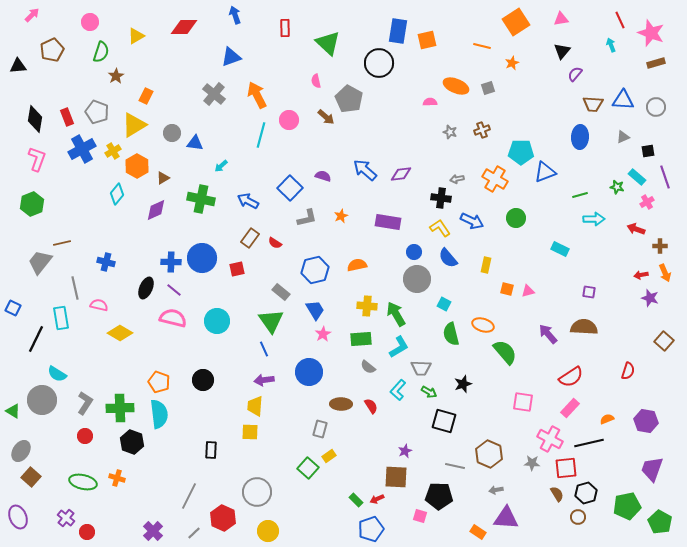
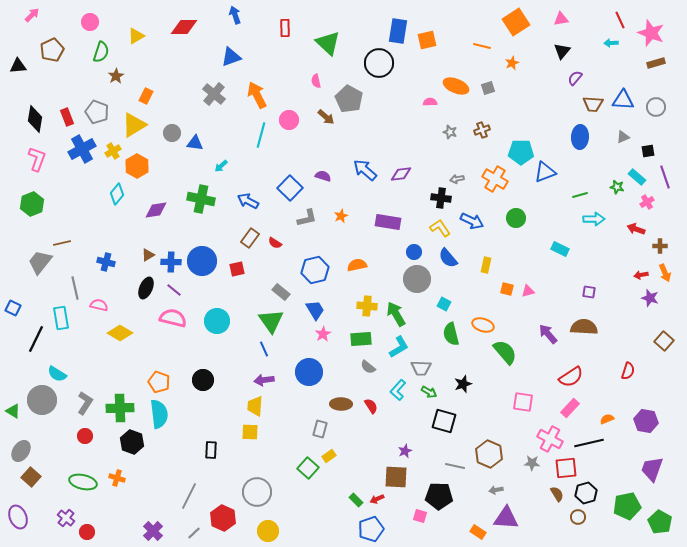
cyan arrow at (611, 45): moved 2 px up; rotated 72 degrees counterclockwise
purple semicircle at (575, 74): moved 4 px down
brown triangle at (163, 178): moved 15 px left, 77 px down
purple diamond at (156, 210): rotated 15 degrees clockwise
blue circle at (202, 258): moved 3 px down
